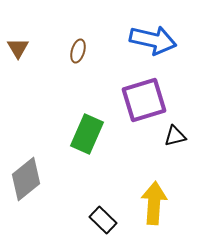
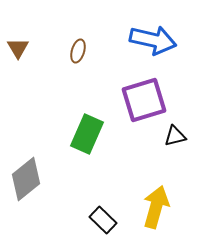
yellow arrow: moved 2 px right, 4 px down; rotated 12 degrees clockwise
